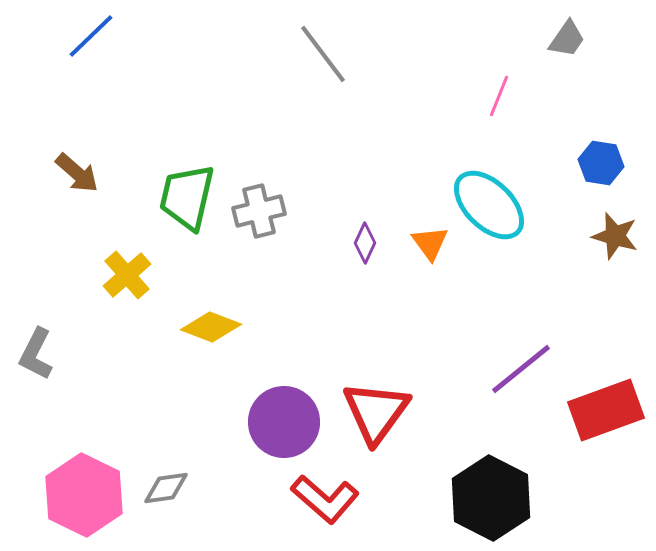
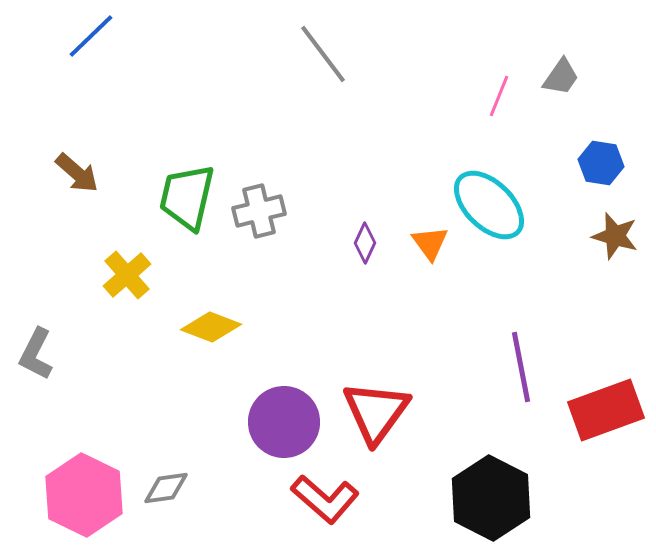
gray trapezoid: moved 6 px left, 38 px down
purple line: moved 2 px up; rotated 62 degrees counterclockwise
